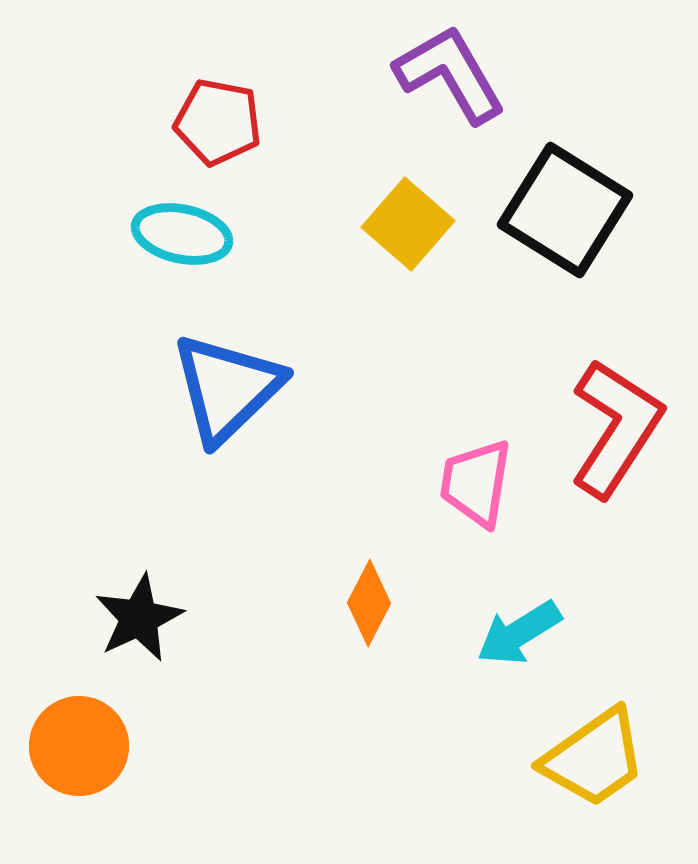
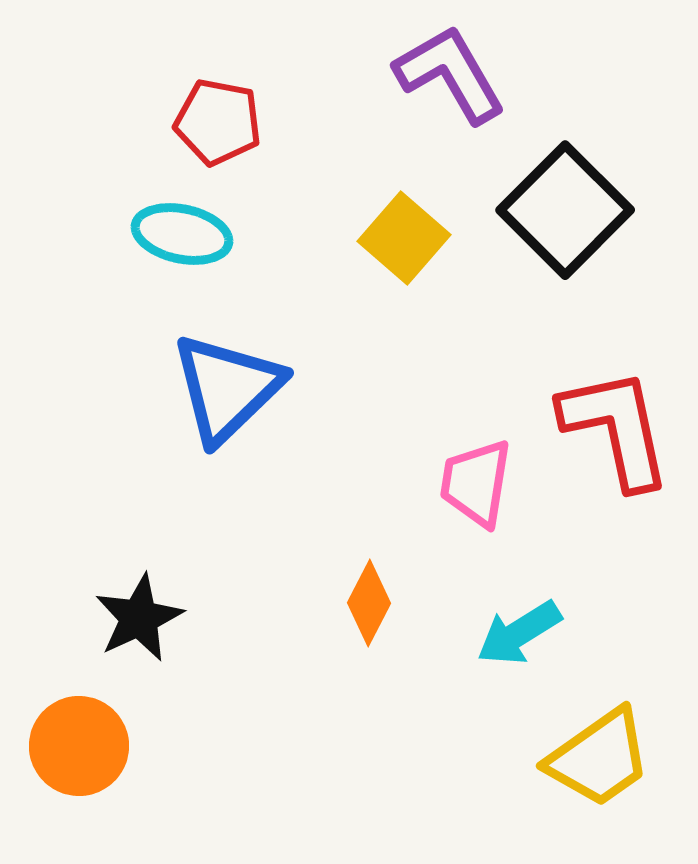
black square: rotated 13 degrees clockwise
yellow square: moved 4 px left, 14 px down
red L-shape: rotated 45 degrees counterclockwise
yellow trapezoid: moved 5 px right
